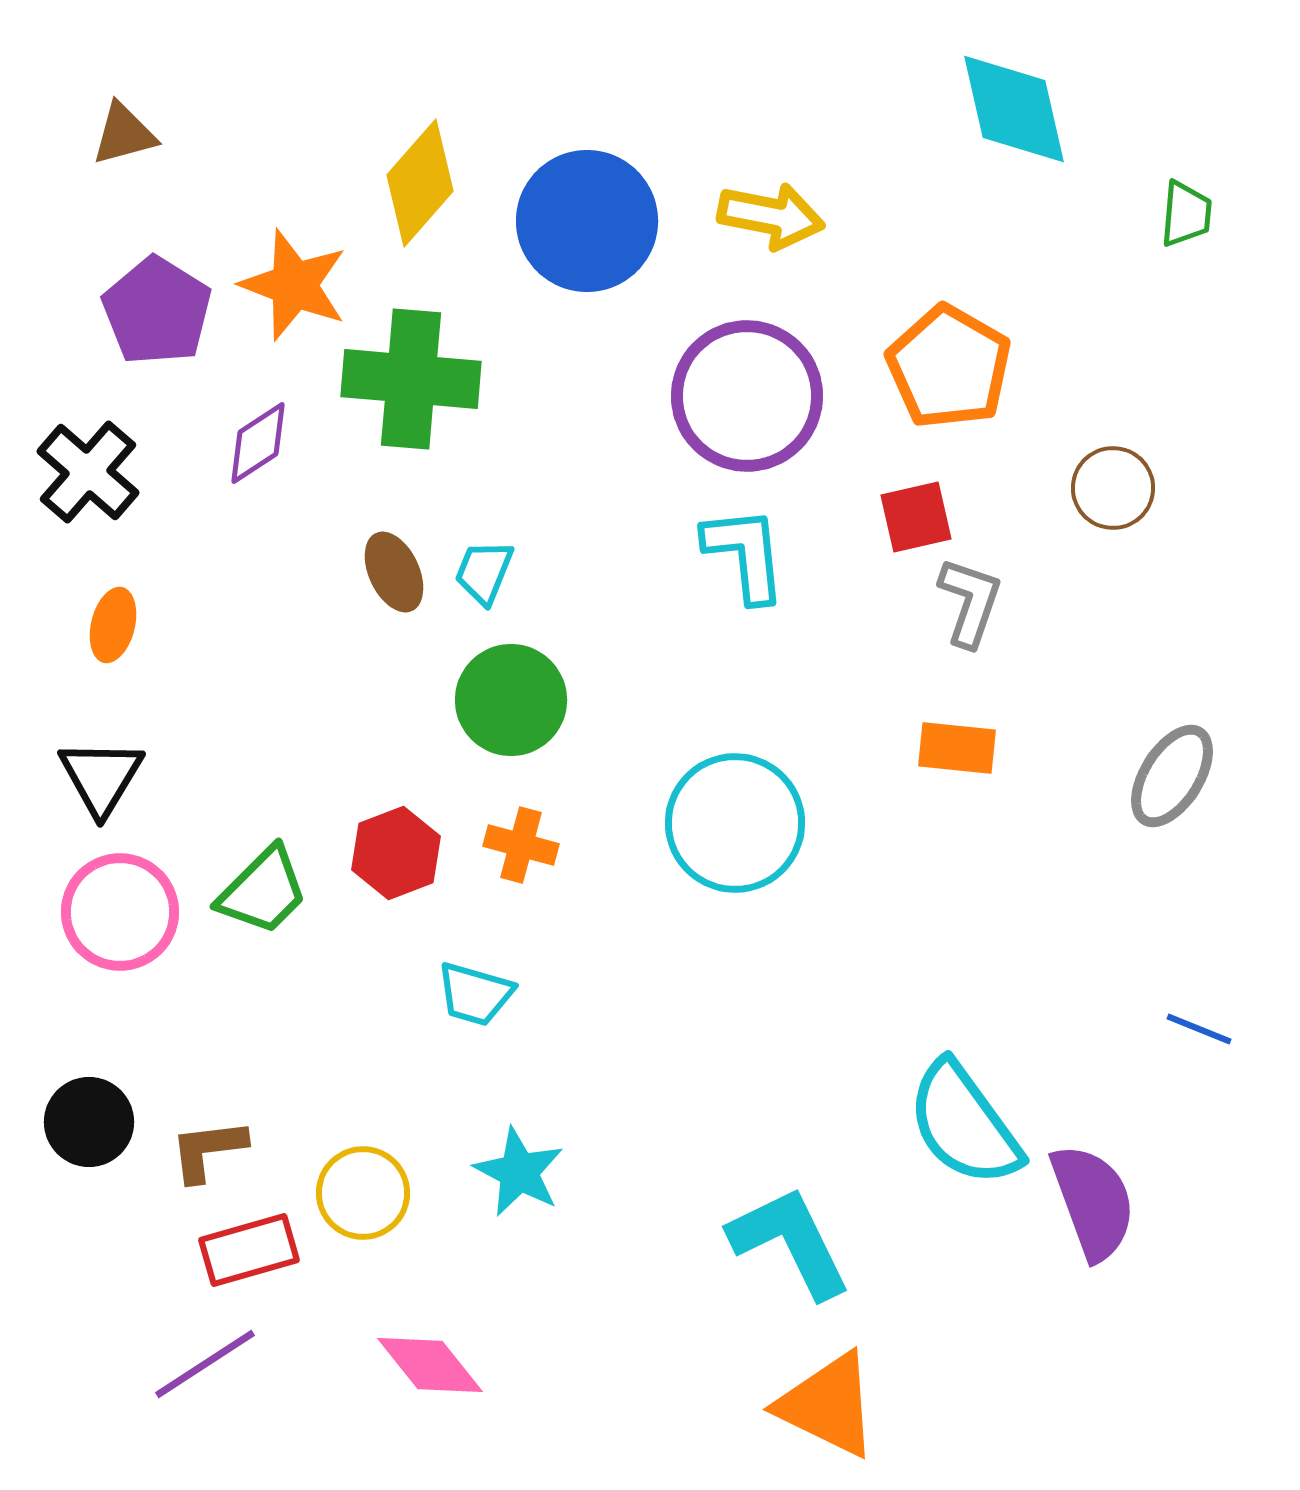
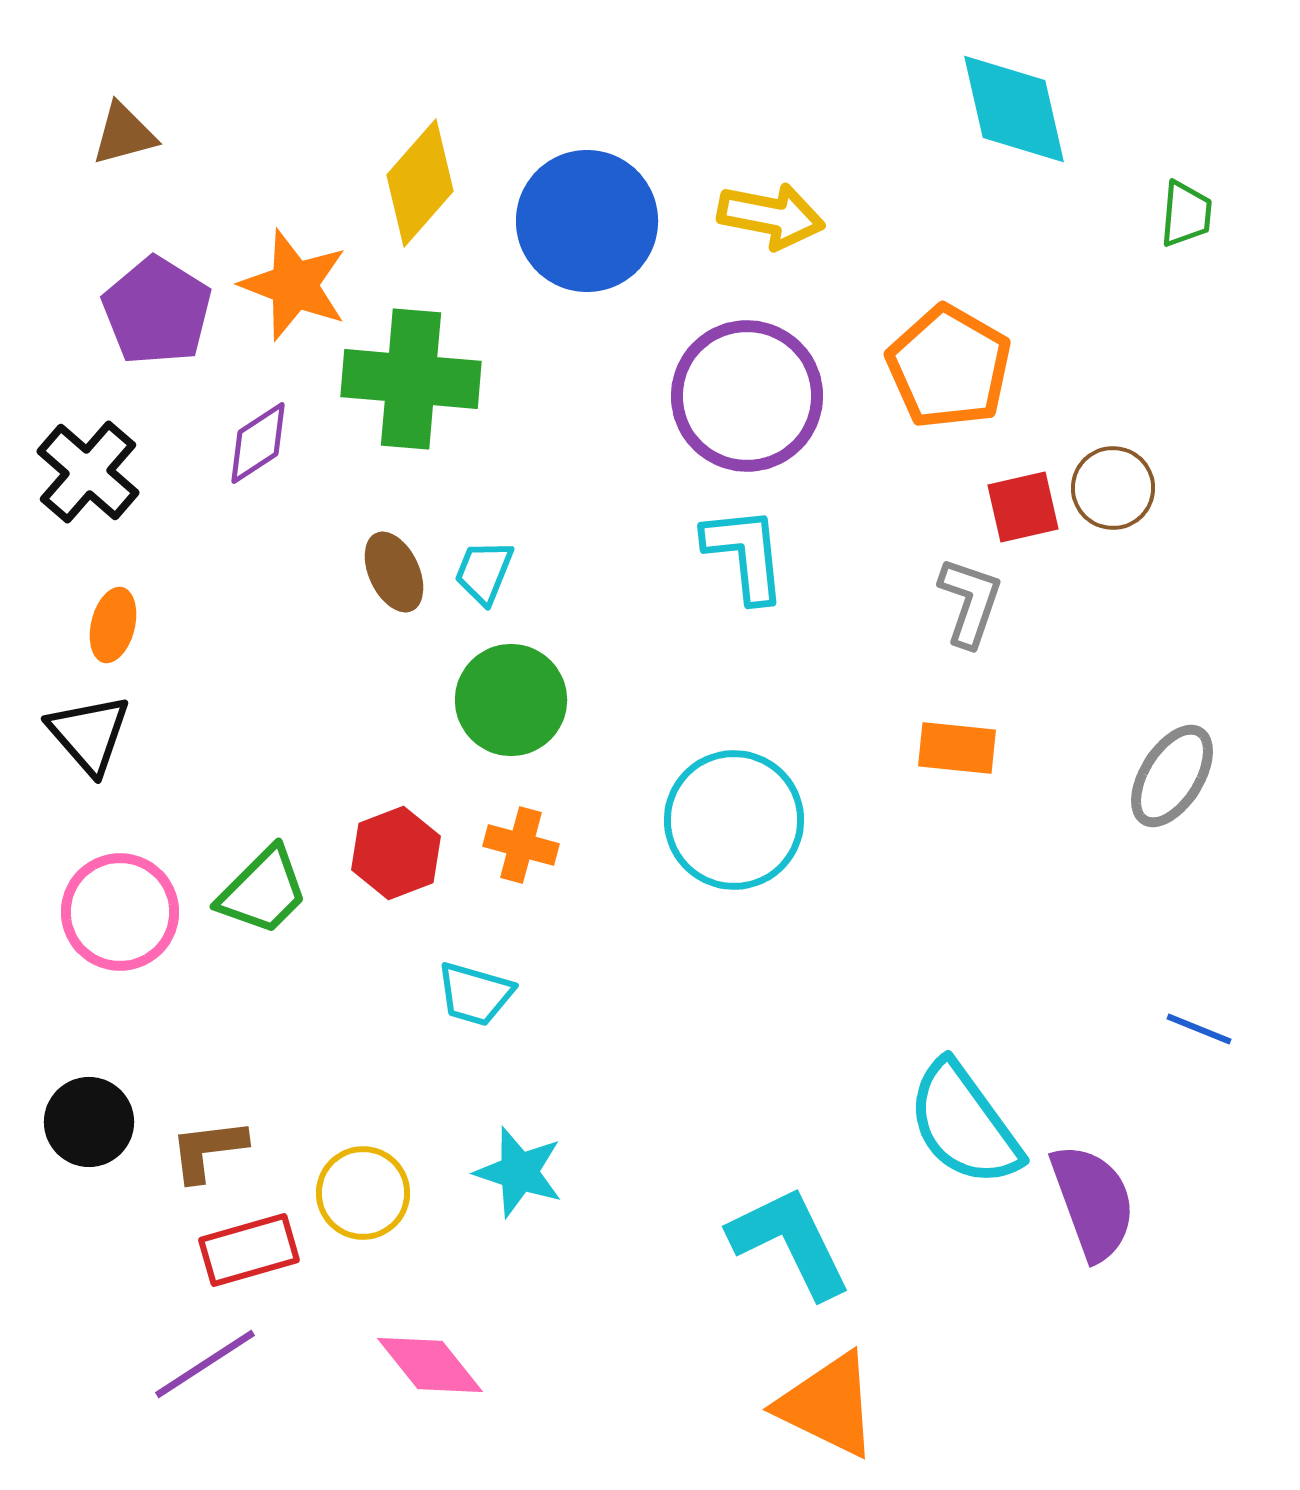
red square at (916, 517): moved 107 px right, 10 px up
black triangle at (101, 777): moved 12 px left, 43 px up; rotated 12 degrees counterclockwise
cyan circle at (735, 823): moved 1 px left, 3 px up
cyan star at (519, 1172): rotated 10 degrees counterclockwise
